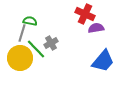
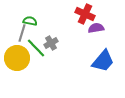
green line: moved 1 px up
yellow circle: moved 3 px left
